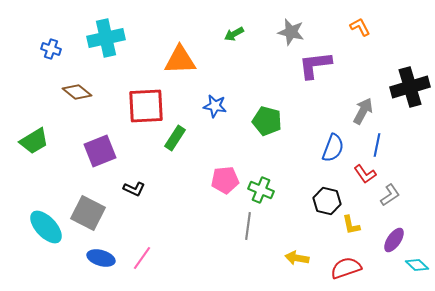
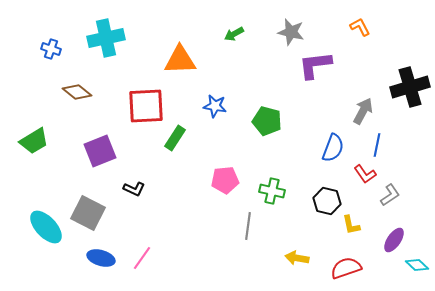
green cross: moved 11 px right, 1 px down; rotated 10 degrees counterclockwise
